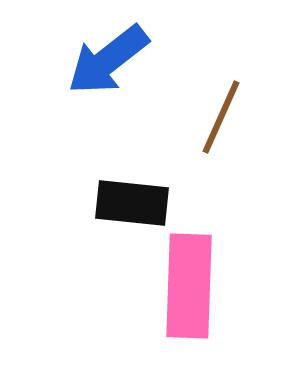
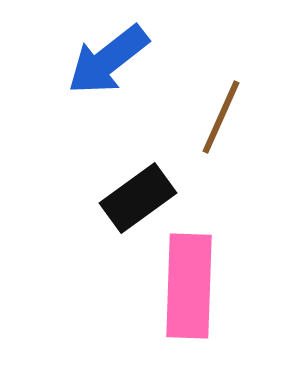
black rectangle: moved 6 px right, 5 px up; rotated 42 degrees counterclockwise
